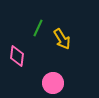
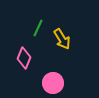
pink diamond: moved 7 px right, 2 px down; rotated 15 degrees clockwise
